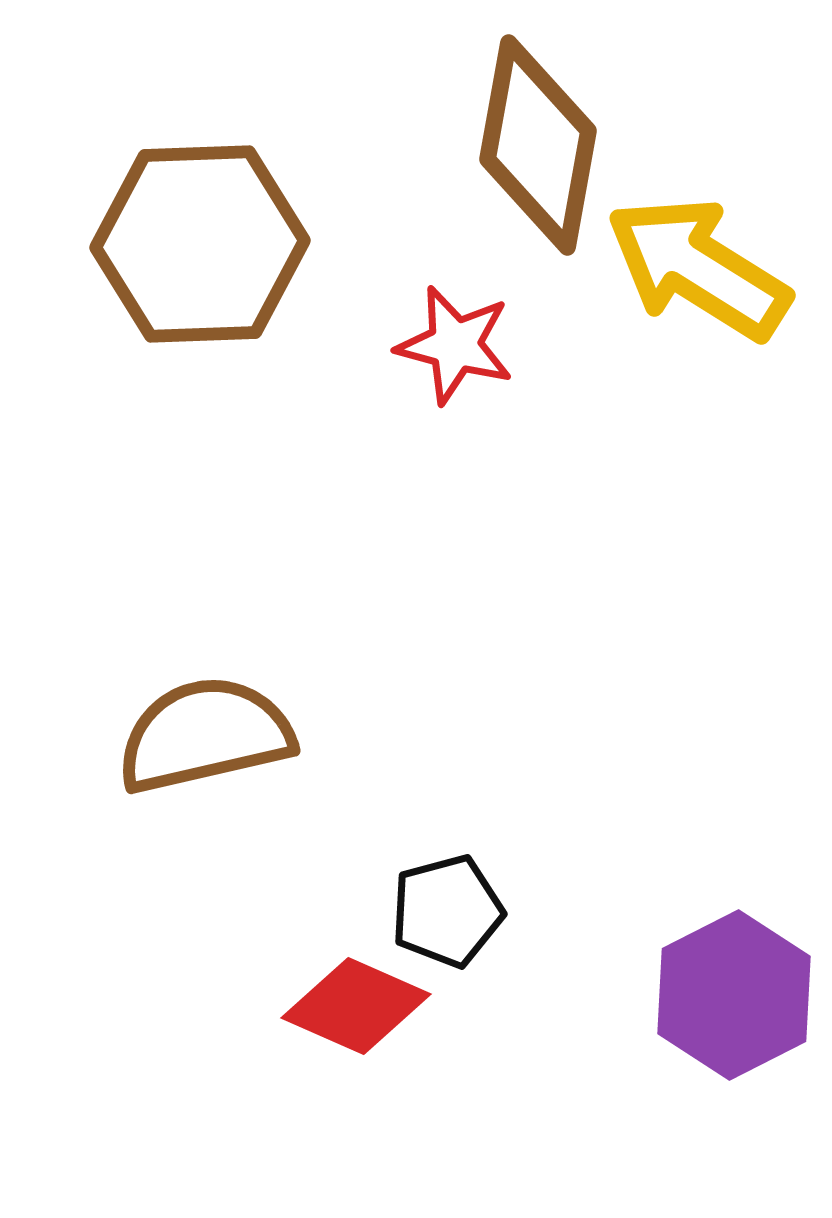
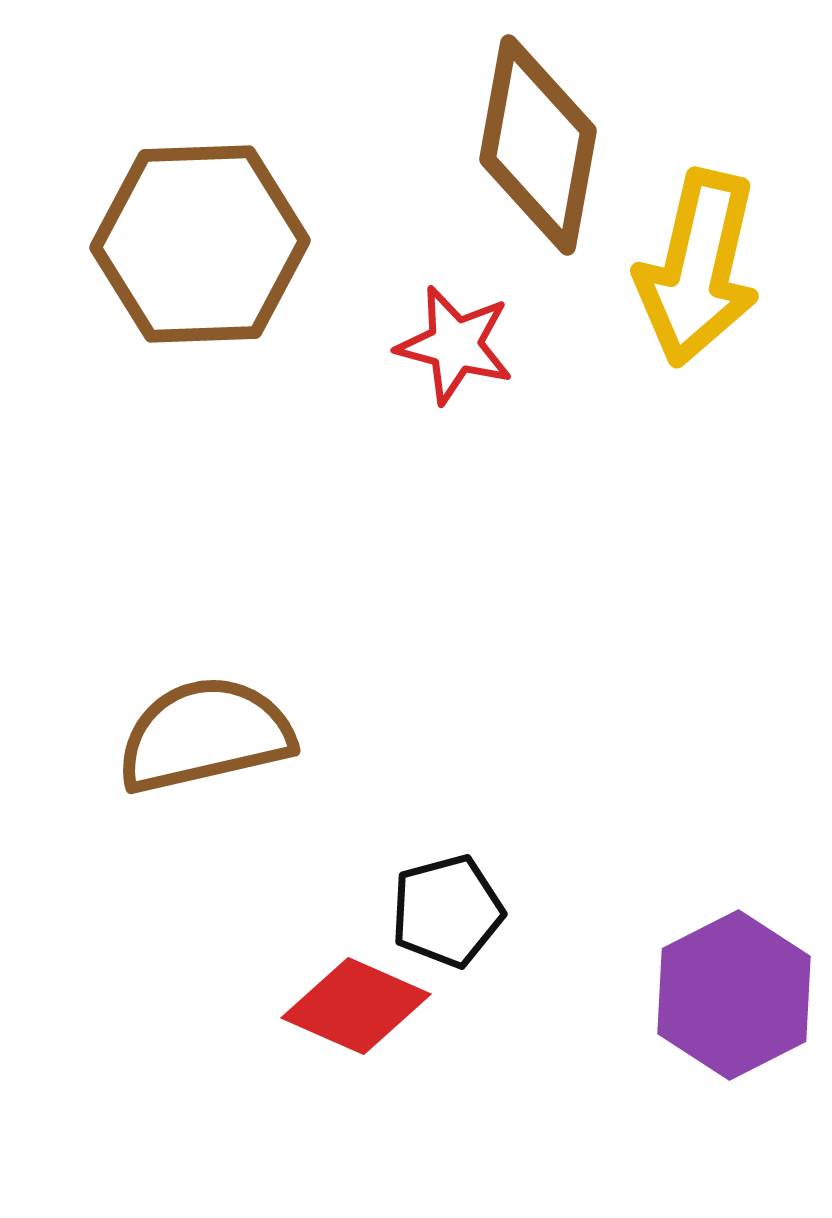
yellow arrow: rotated 109 degrees counterclockwise
